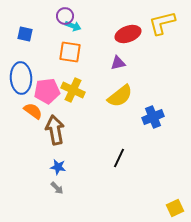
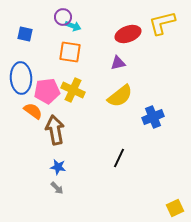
purple circle: moved 2 px left, 1 px down
